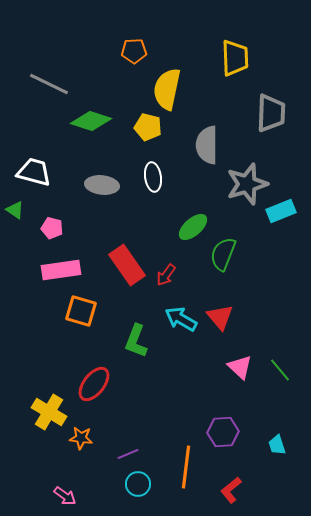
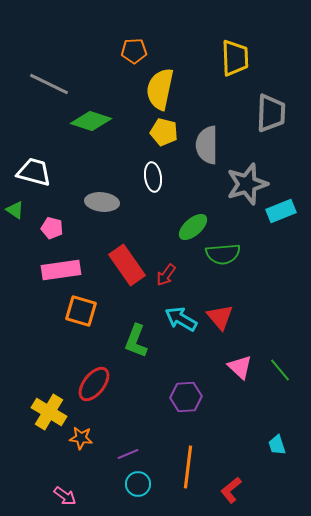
yellow semicircle: moved 7 px left
yellow pentagon: moved 16 px right, 5 px down
gray ellipse: moved 17 px down
green semicircle: rotated 116 degrees counterclockwise
purple hexagon: moved 37 px left, 35 px up
orange line: moved 2 px right
